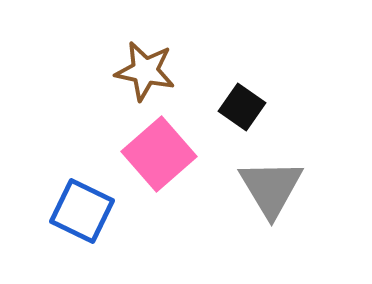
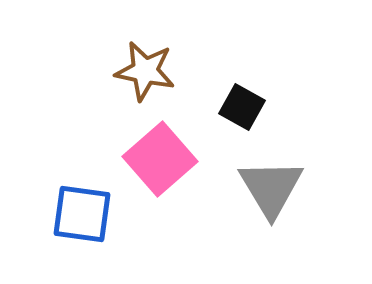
black square: rotated 6 degrees counterclockwise
pink square: moved 1 px right, 5 px down
blue square: moved 3 px down; rotated 18 degrees counterclockwise
